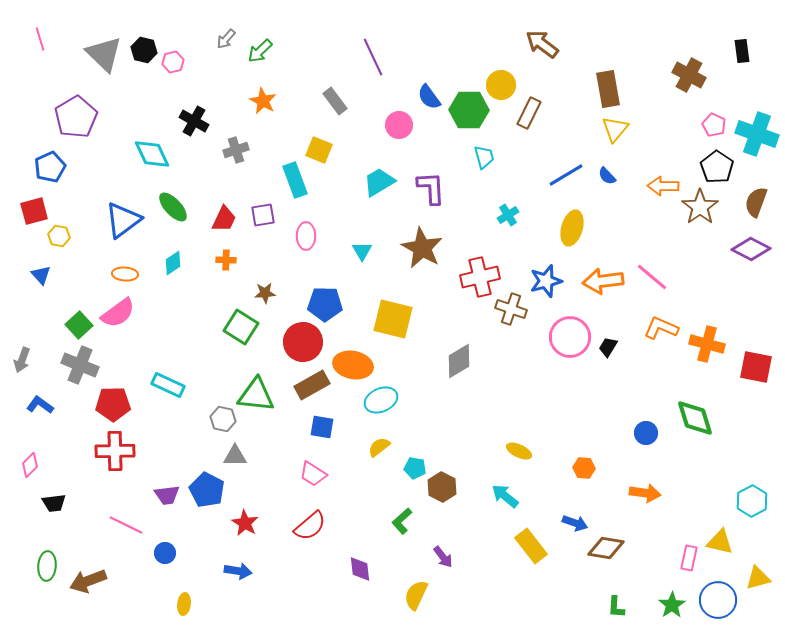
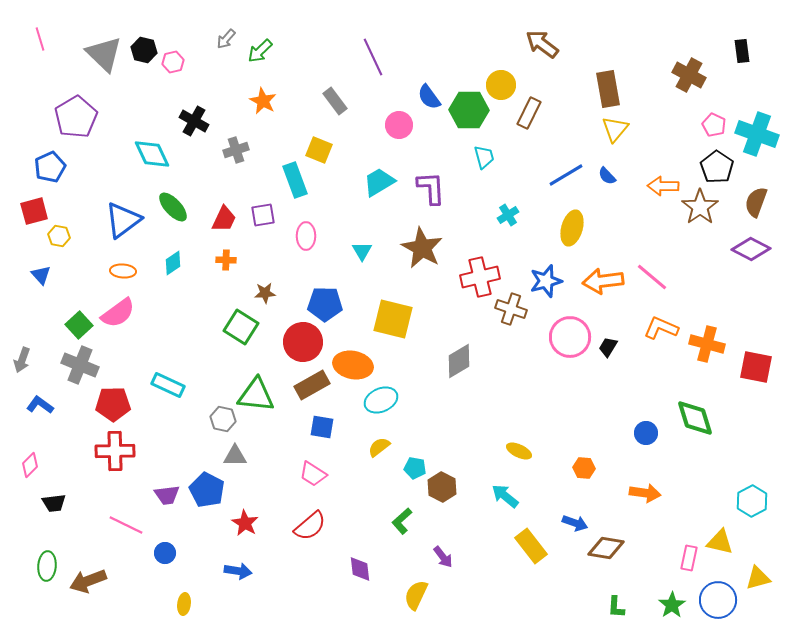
orange ellipse at (125, 274): moved 2 px left, 3 px up
